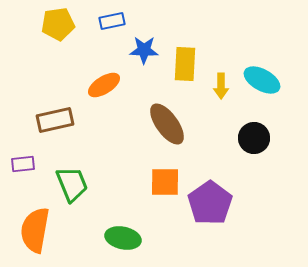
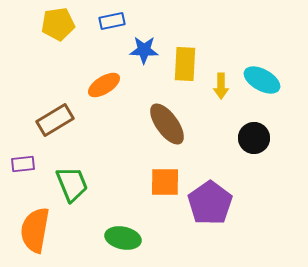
brown rectangle: rotated 18 degrees counterclockwise
